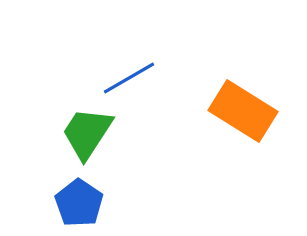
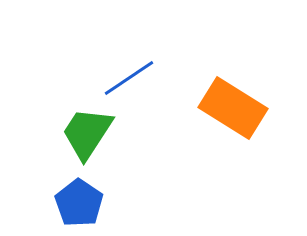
blue line: rotated 4 degrees counterclockwise
orange rectangle: moved 10 px left, 3 px up
